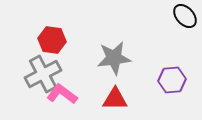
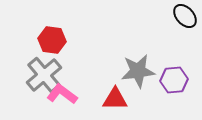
gray star: moved 24 px right, 13 px down
gray cross: moved 1 px right, 1 px down; rotated 12 degrees counterclockwise
purple hexagon: moved 2 px right
